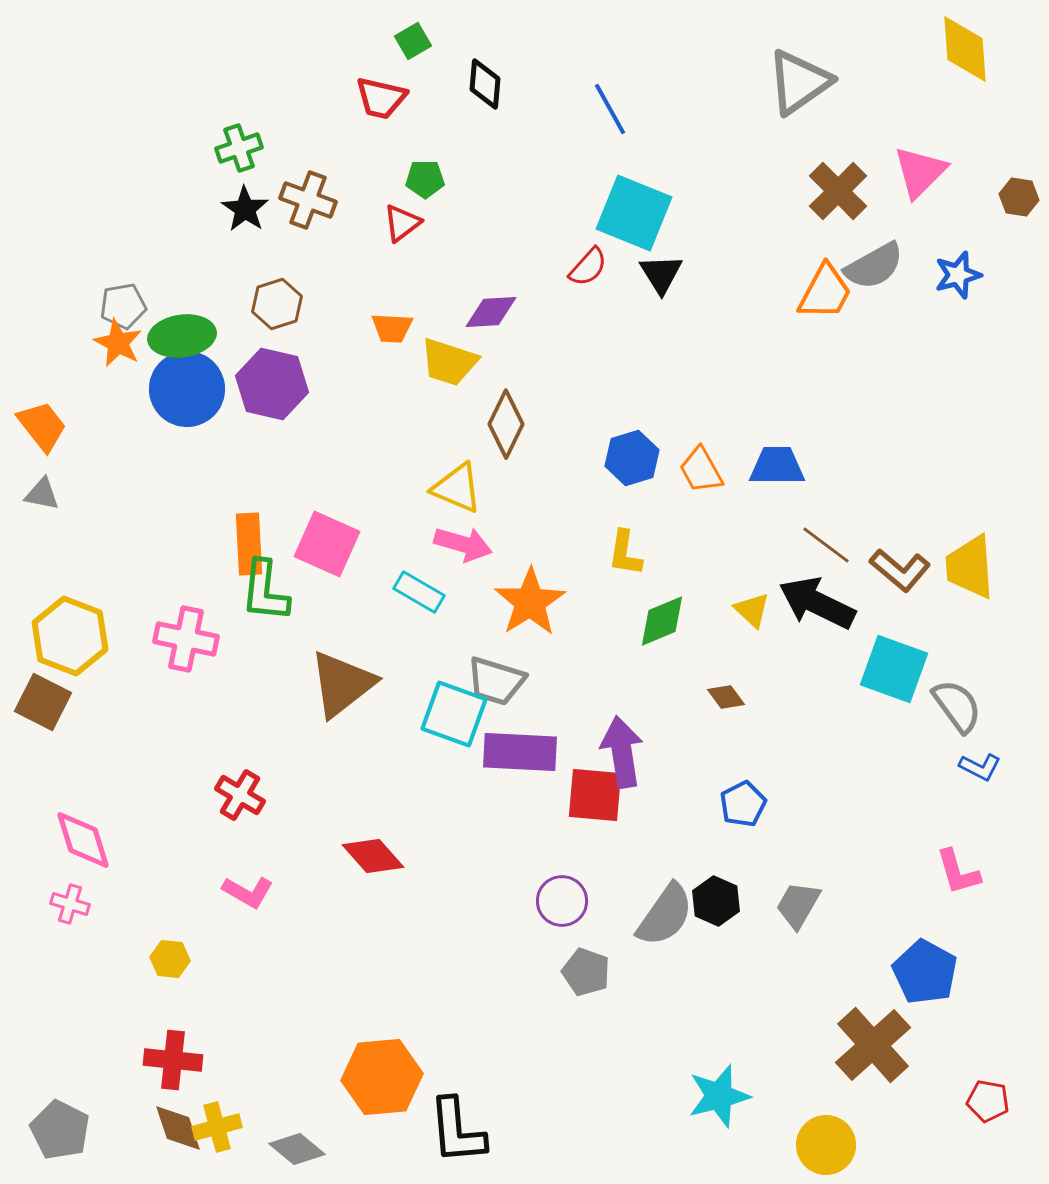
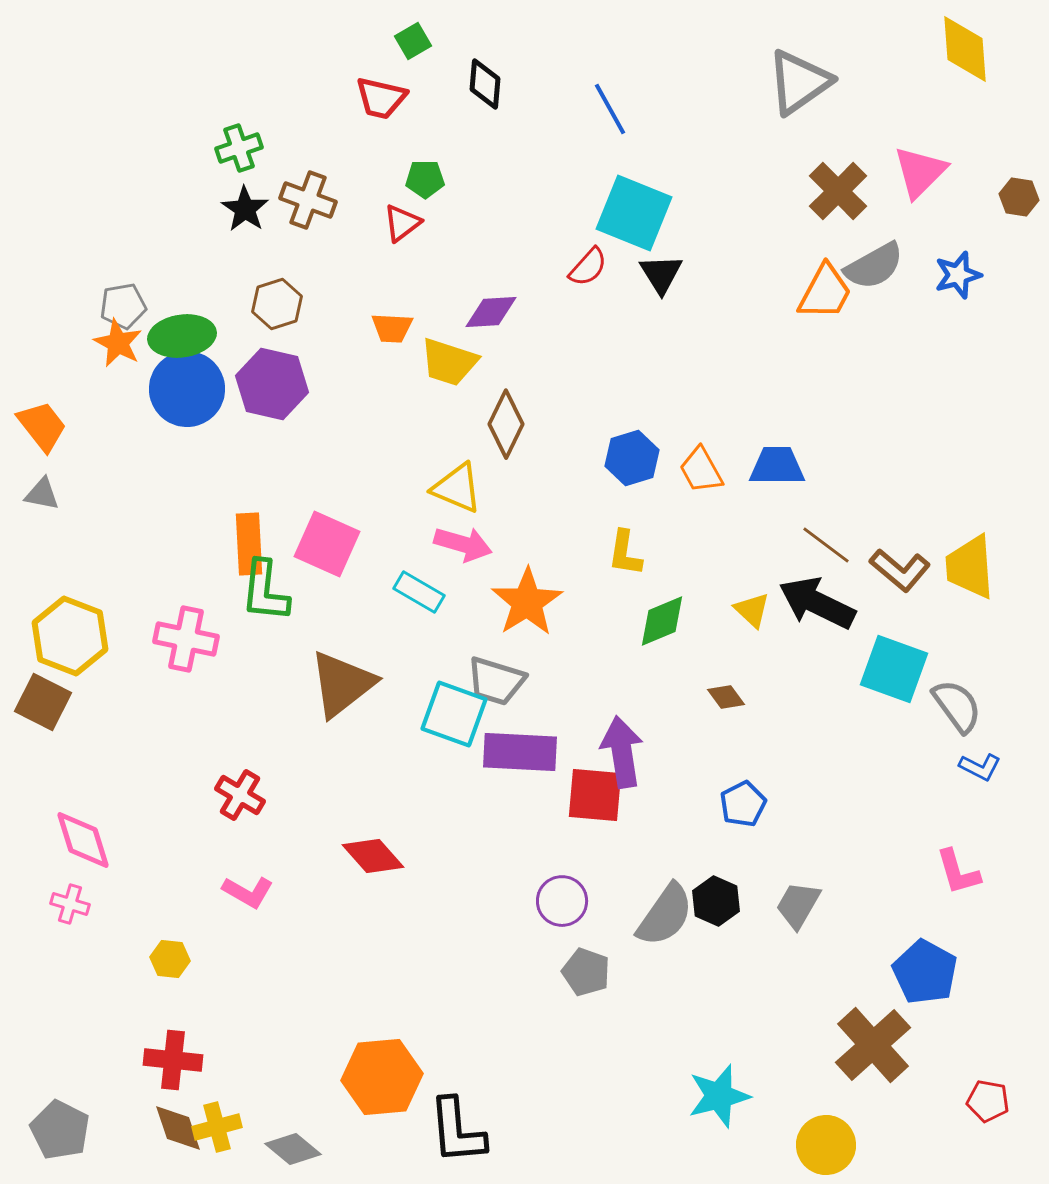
orange star at (530, 602): moved 3 px left
gray diamond at (297, 1149): moved 4 px left
